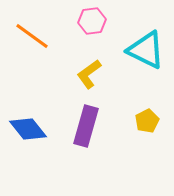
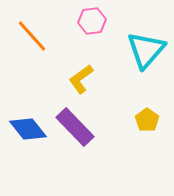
orange line: rotated 12 degrees clockwise
cyan triangle: rotated 45 degrees clockwise
yellow L-shape: moved 8 px left, 5 px down
yellow pentagon: moved 1 px up; rotated 10 degrees counterclockwise
purple rectangle: moved 11 px left, 1 px down; rotated 60 degrees counterclockwise
